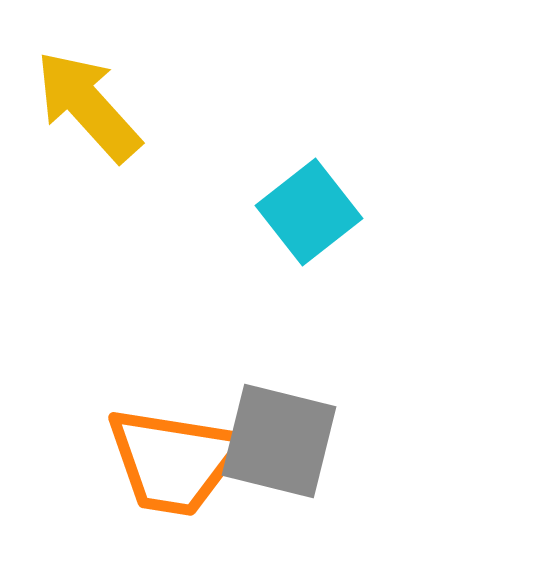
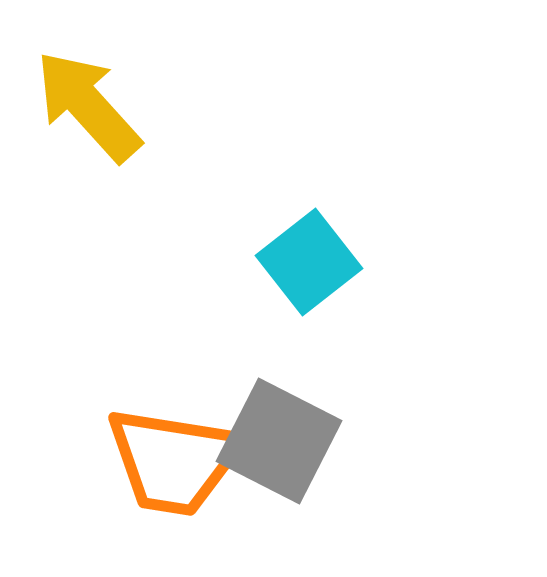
cyan square: moved 50 px down
gray square: rotated 13 degrees clockwise
